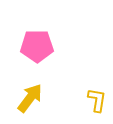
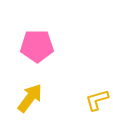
yellow L-shape: rotated 115 degrees counterclockwise
